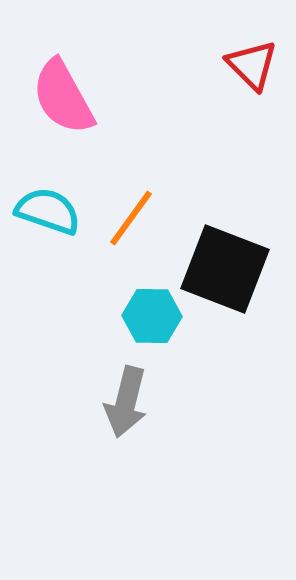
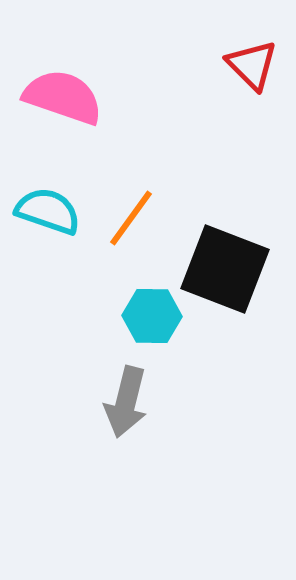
pink semicircle: rotated 138 degrees clockwise
